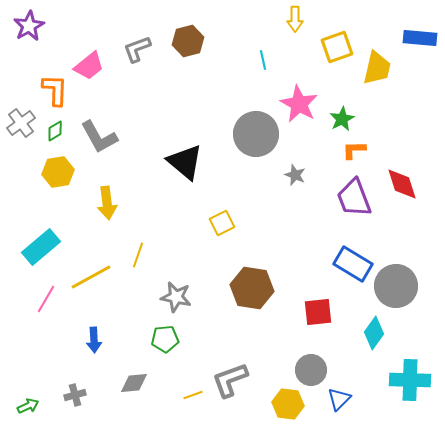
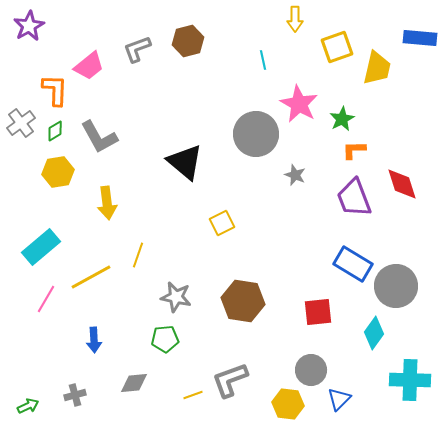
brown hexagon at (252, 288): moved 9 px left, 13 px down
